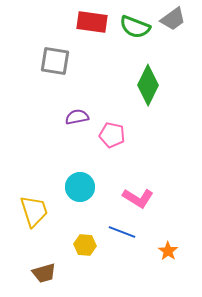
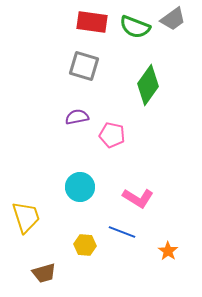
gray square: moved 29 px right, 5 px down; rotated 8 degrees clockwise
green diamond: rotated 9 degrees clockwise
yellow trapezoid: moved 8 px left, 6 px down
